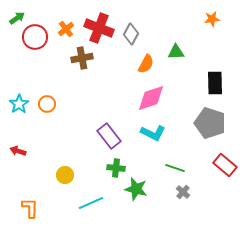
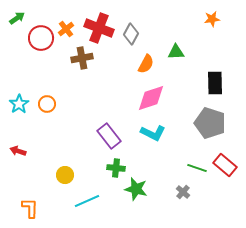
red circle: moved 6 px right, 1 px down
green line: moved 22 px right
cyan line: moved 4 px left, 2 px up
